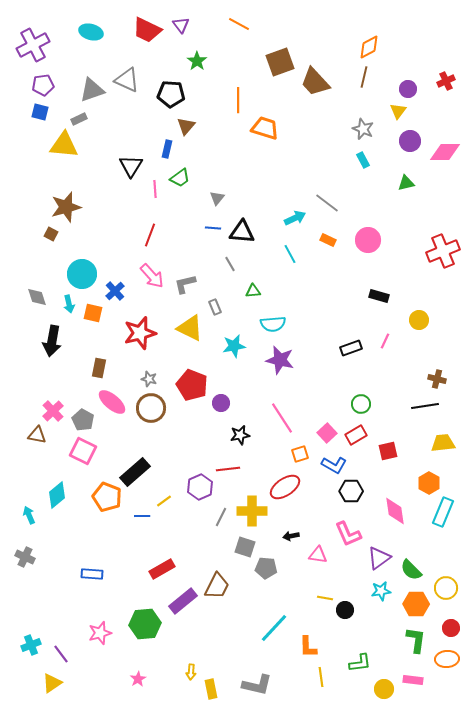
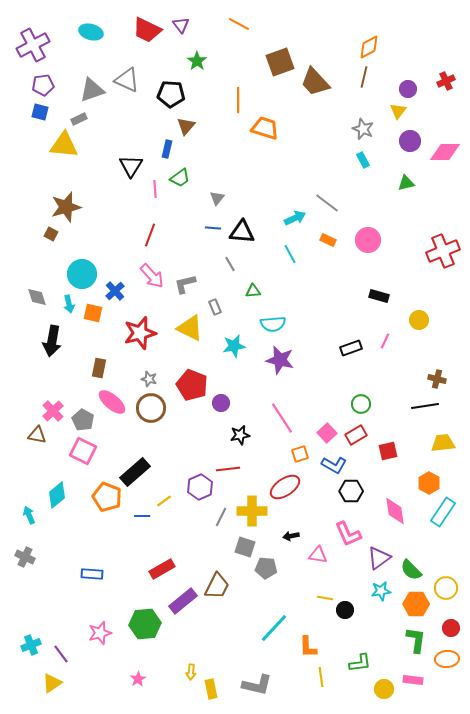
cyan rectangle at (443, 512): rotated 12 degrees clockwise
